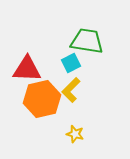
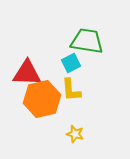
red triangle: moved 4 px down
yellow L-shape: rotated 50 degrees counterclockwise
